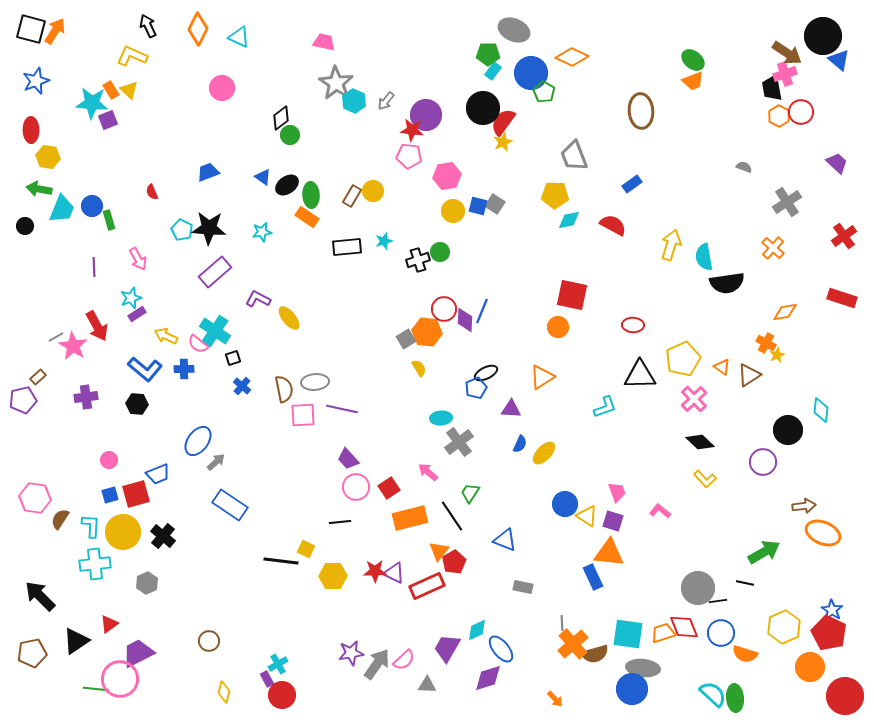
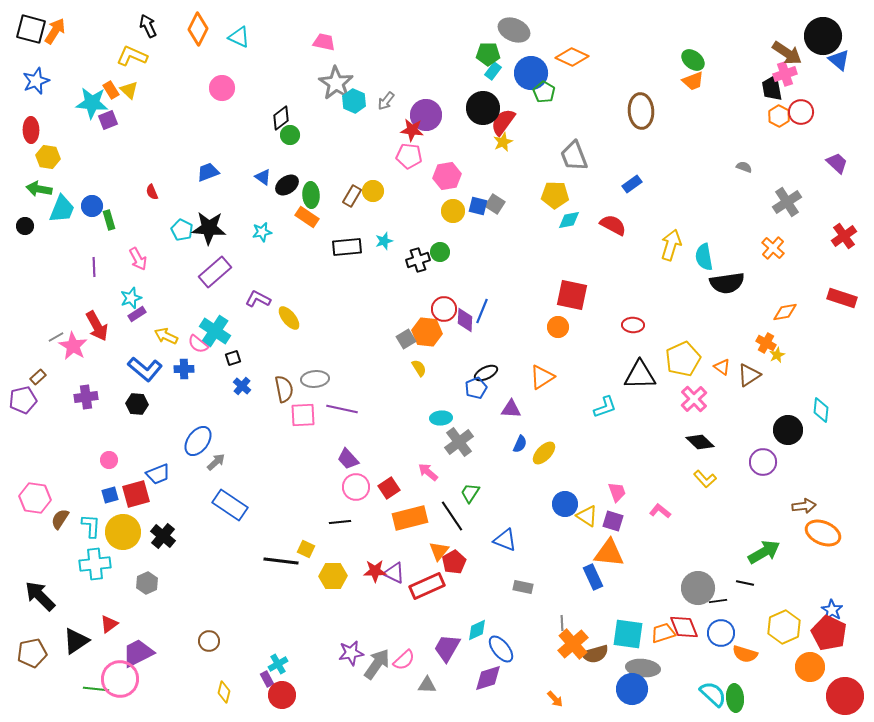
gray ellipse at (315, 382): moved 3 px up
